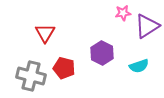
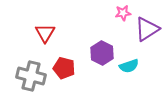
purple triangle: moved 3 px down
cyan semicircle: moved 10 px left
